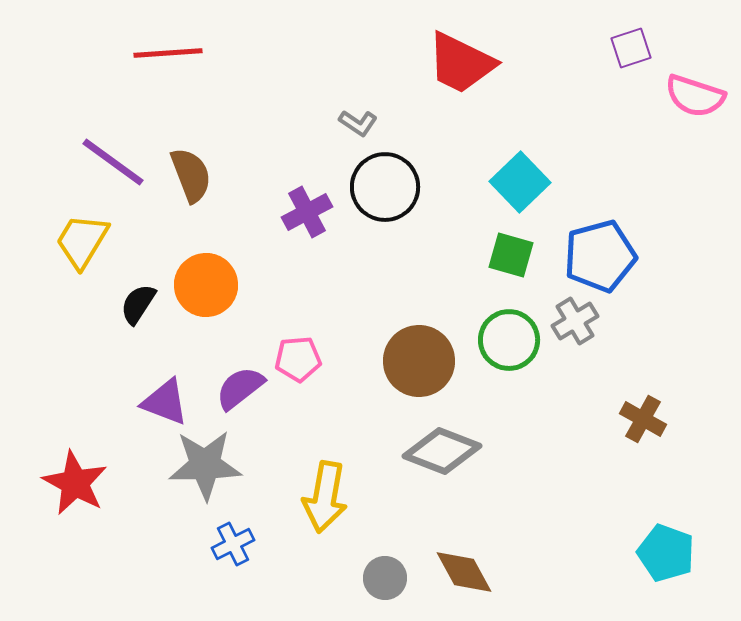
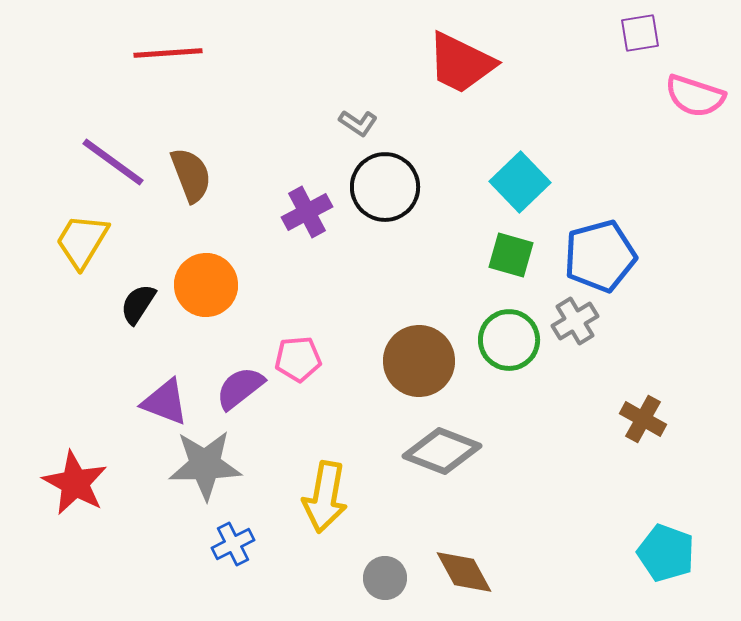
purple square: moved 9 px right, 15 px up; rotated 9 degrees clockwise
